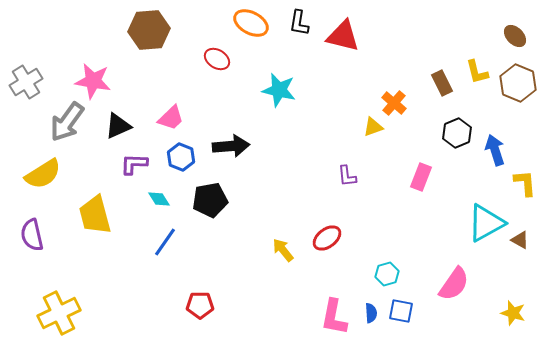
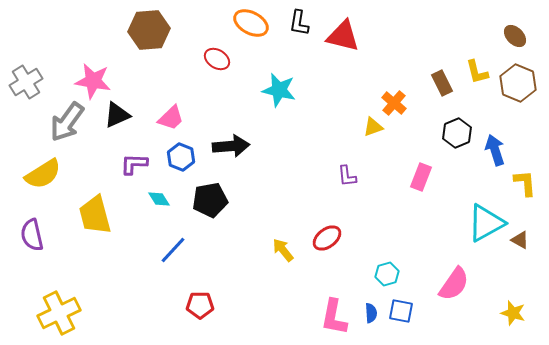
black triangle at (118, 126): moved 1 px left, 11 px up
blue line at (165, 242): moved 8 px right, 8 px down; rotated 8 degrees clockwise
